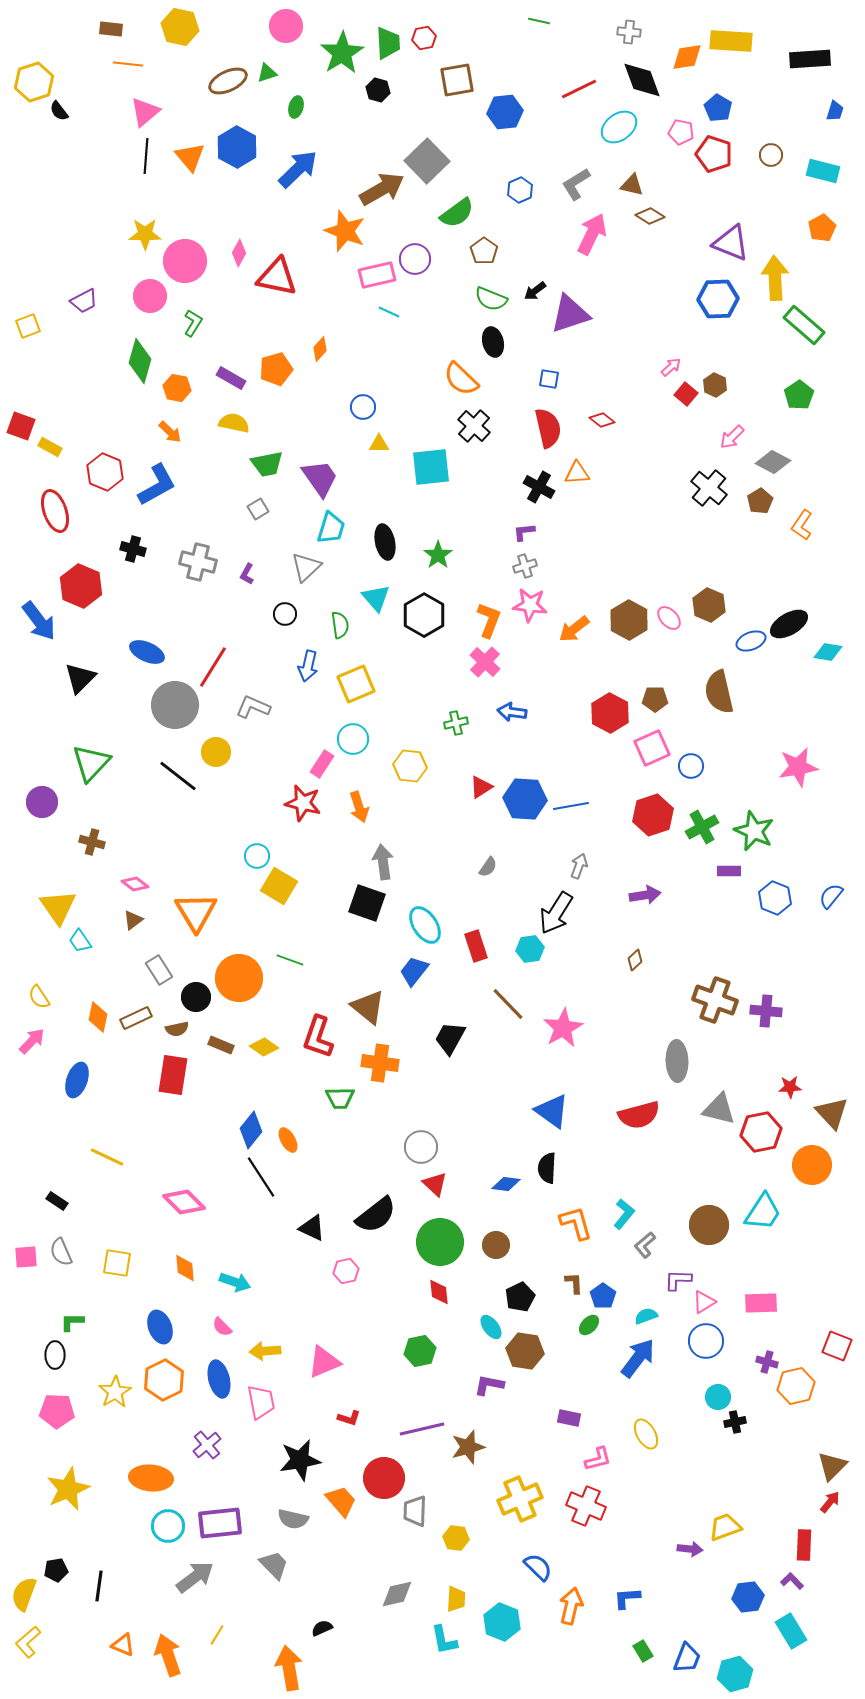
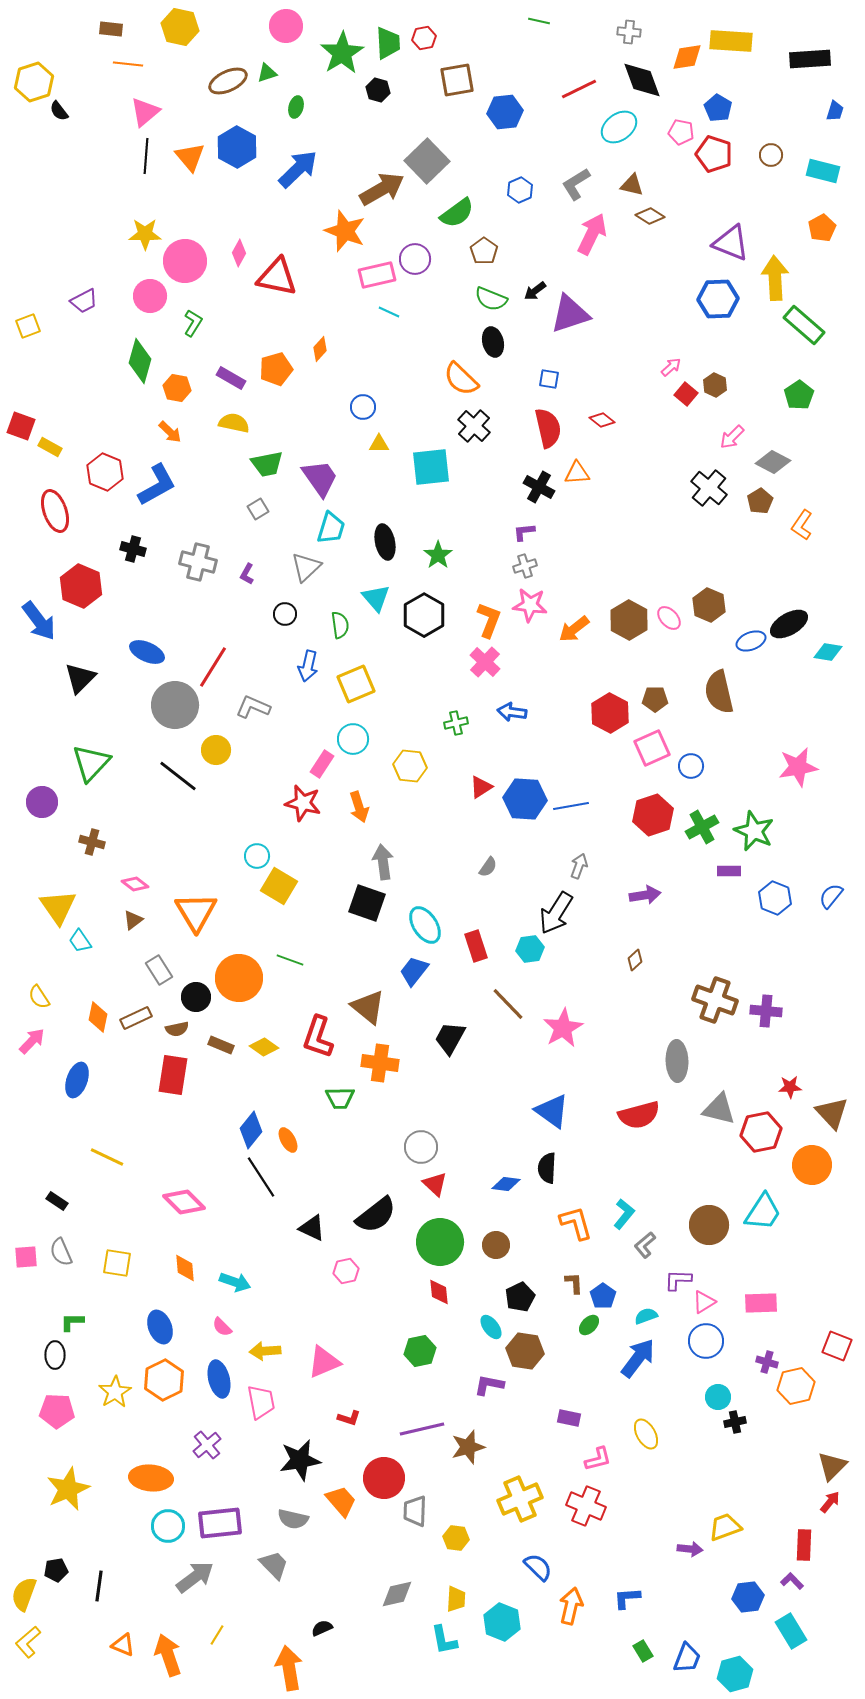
yellow circle at (216, 752): moved 2 px up
